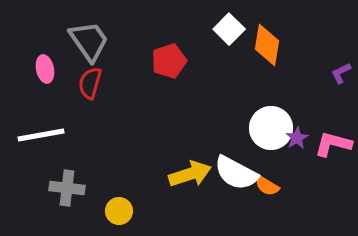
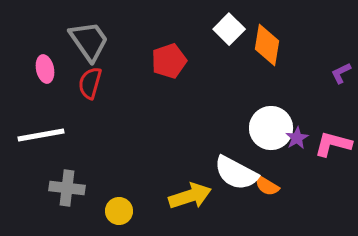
yellow arrow: moved 22 px down
